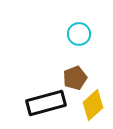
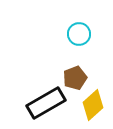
black rectangle: rotated 15 degrees counterclockwise
